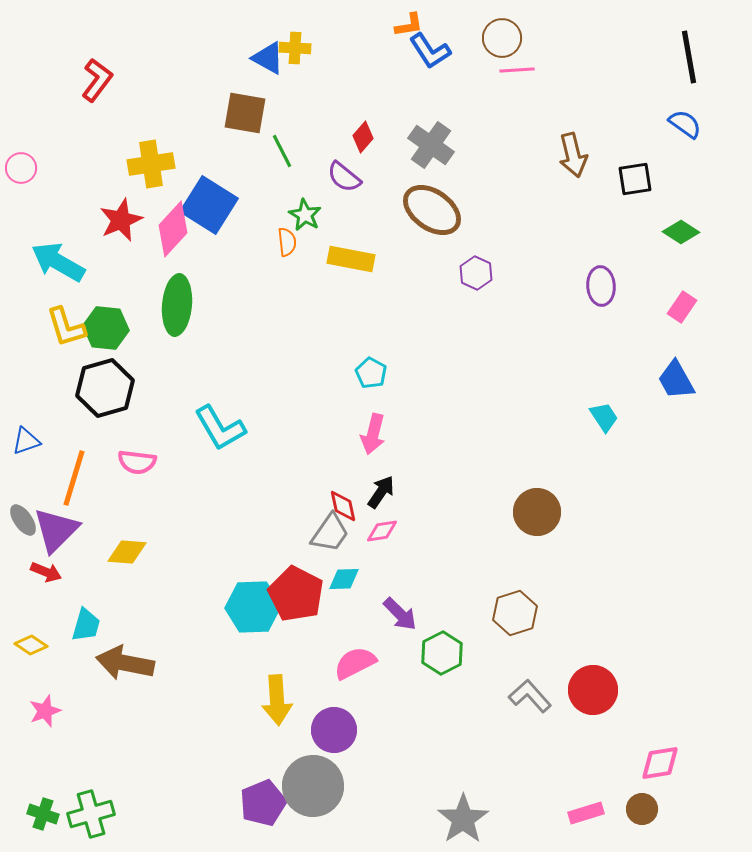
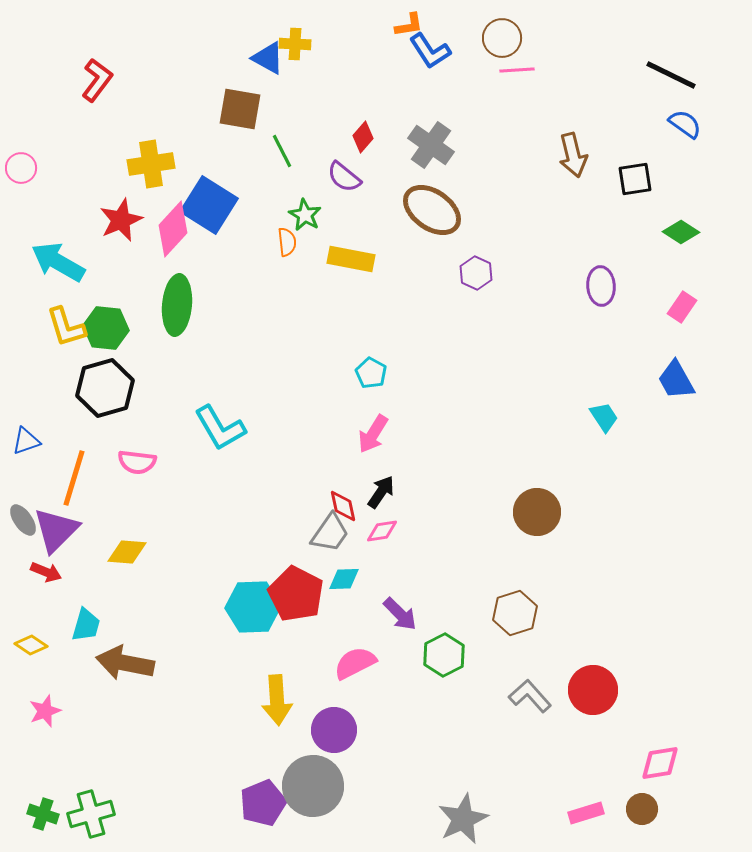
yellow cross at (295, 48): moved 4 px up
black line at (689, 57): moved 18 px left, 18 px down; rotated 54 degrees counterclockwise
brown square at (245, 113): moved 5 px left, 4 px up
pink arrow at (373, 434): rotated 18 degrees clockwise
green hexagon at (442, 653): moved 2 px right, 2 px down
gray star at (463, 819): rotated 9 degrees clockwise
